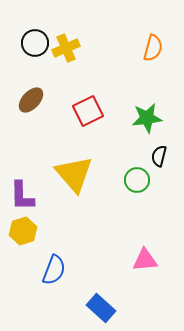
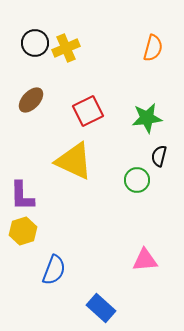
yellow triangle: moved 13 px up; rotated 24 degrees counterclockwise
